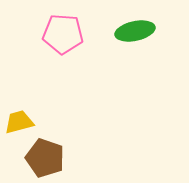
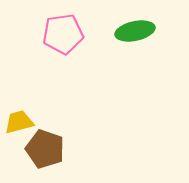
pink pentagon: rotated 12 degrees counterclockwise
brown pentagon: moved 9 px up
